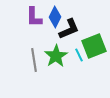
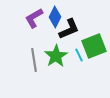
purple L-shape: moved 1 px down; rotated 60 degrees clockwise
